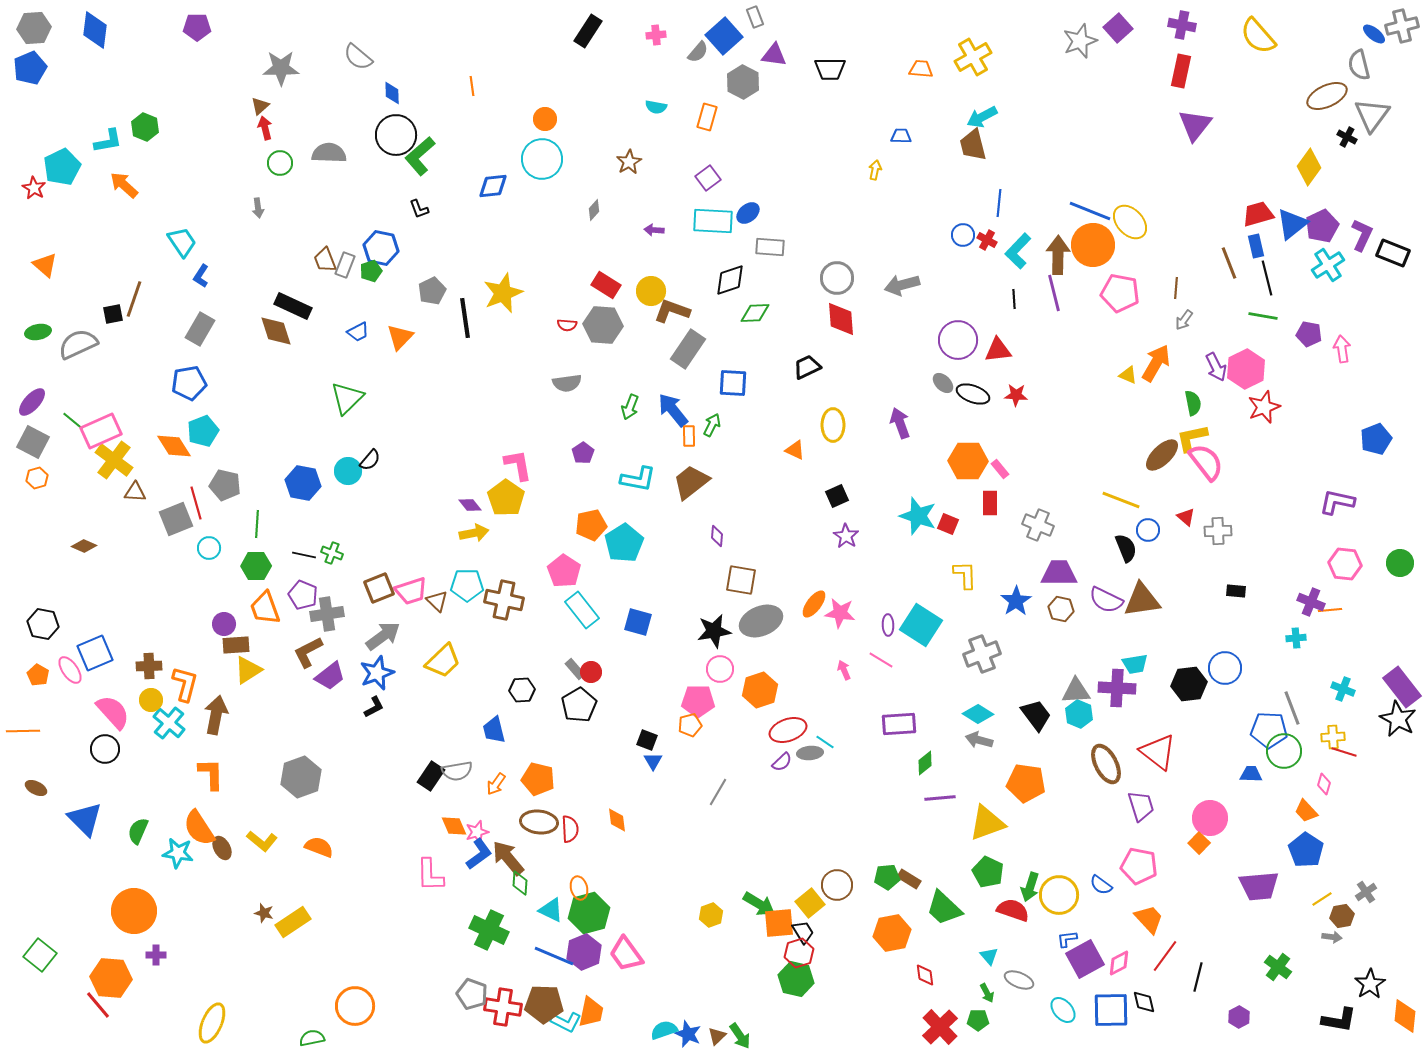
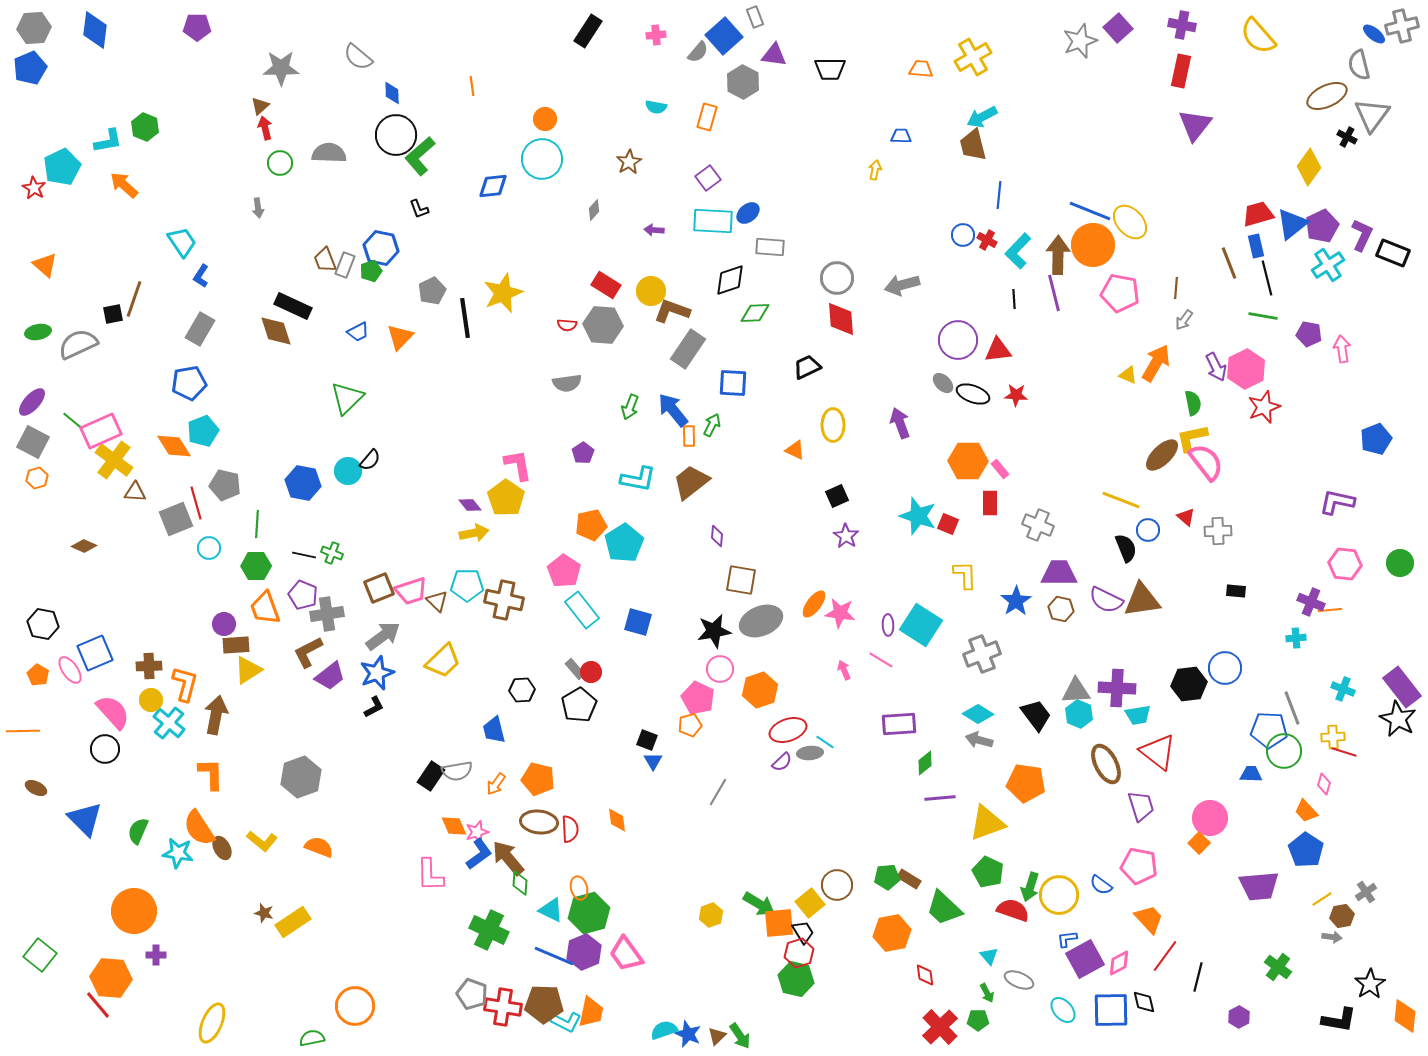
blue line at (999, 203): moved 8 px up
cyan trapezoid at (1135, 664): moved 3 px right, 51 px down
pink pentagon at (698, 701): moved 3 px up; rotated 24 degrees clockwise
